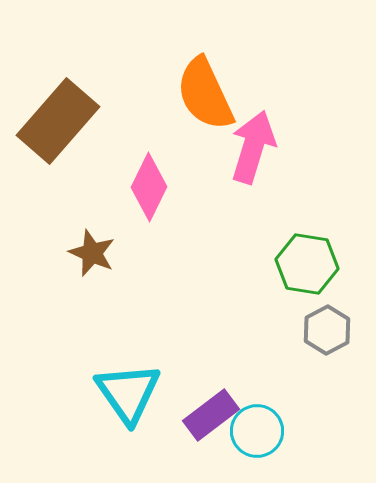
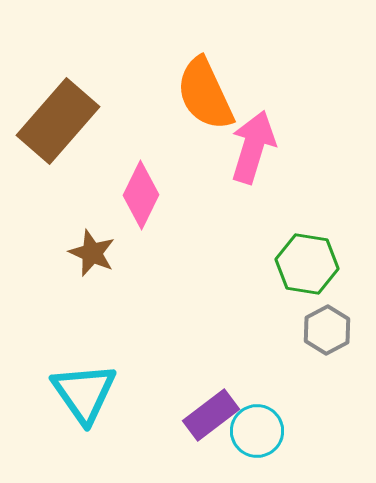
pink diamond: moved 8 px left, 8 px down
cyan triangle: moved 44 px left
